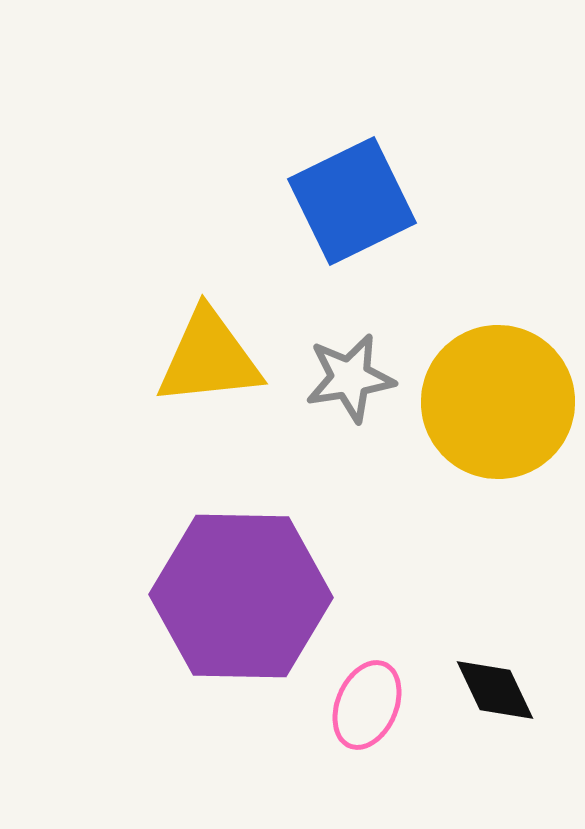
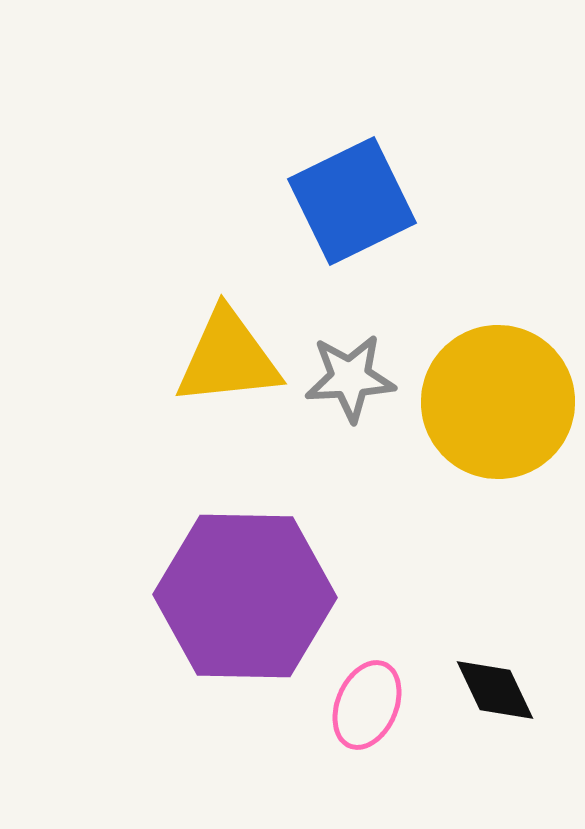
yellow triangle: moved 19 px right
gray star: rotated 6 degrees clockwise
purple hexagon: moved 4 px right
